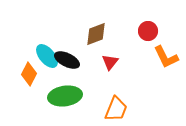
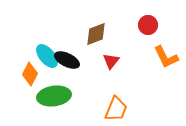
red circle: moved 6 px up
red triangle: moved 1 px right, 1 px up
orange diamond: moved 1 px right
green ellipse: moved 11 px left
